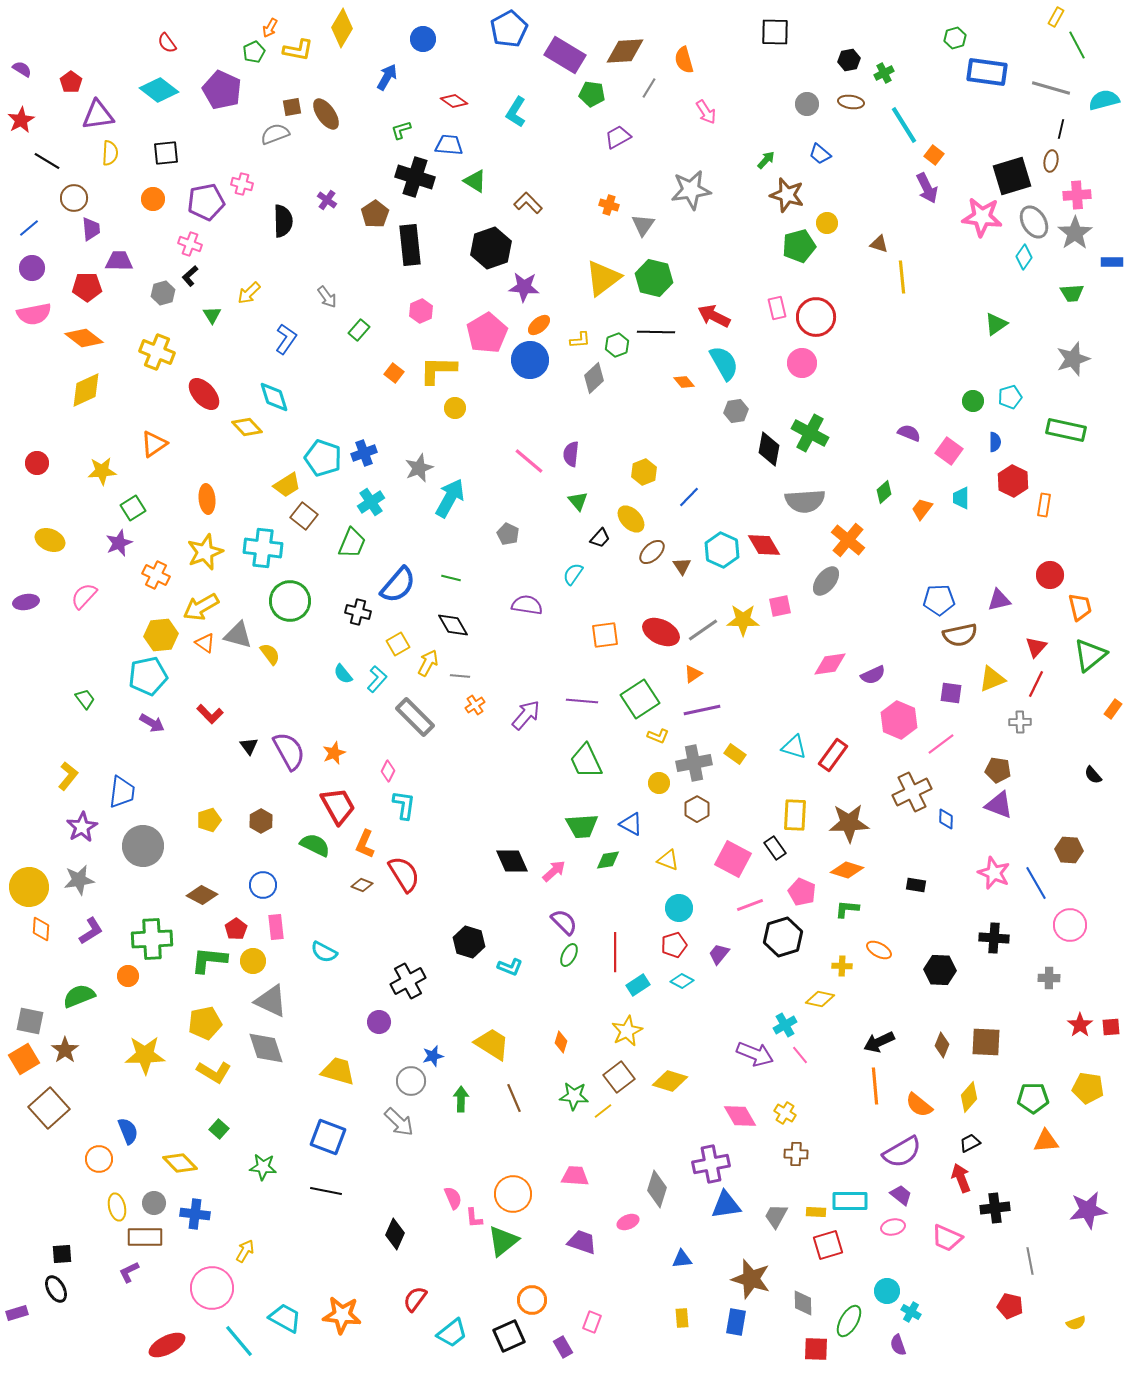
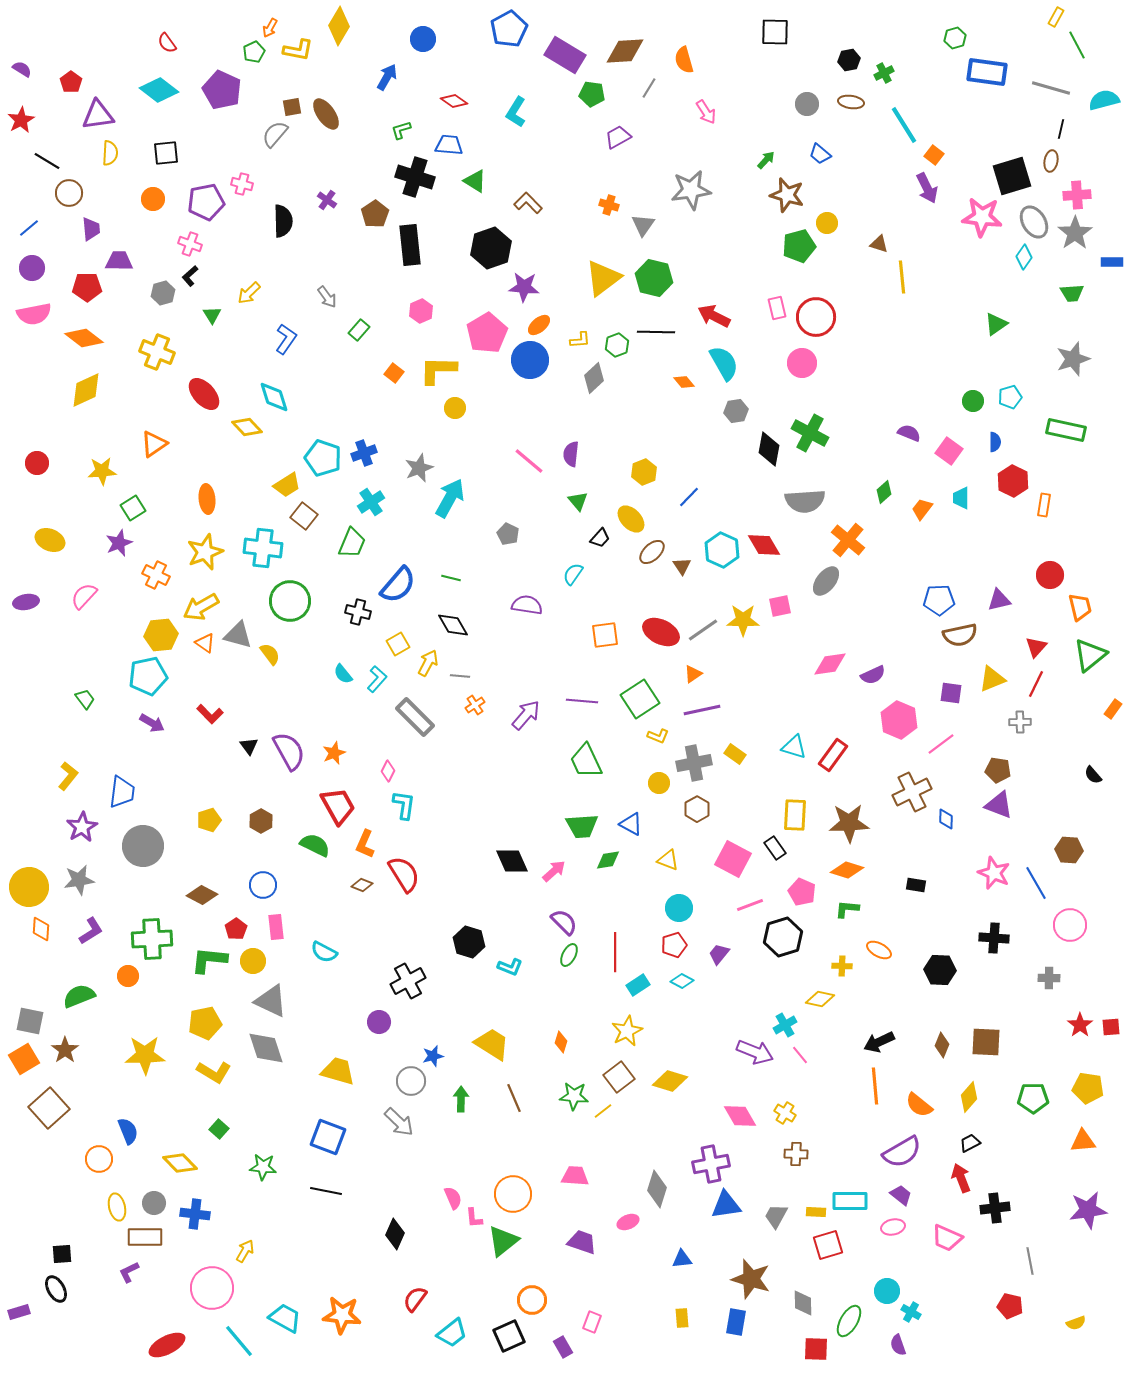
yellow diamond at (342, 28): moved 3 px left, 2 px up
gray semicircle at (275, 134): rotated 28 degrees counterclockwise
brown circle at (74, 198): moved 5 px left, 5 px up
purple arrow at (755, 1054): moved 2 px up
orange triangle at (1046, 1141): moved 37 px right
purple rectangle at (17, 1313): moved 2 px right, 1 px up
